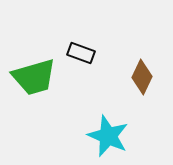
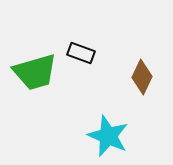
green trapezoid: moved 1 px right, 5 px up
